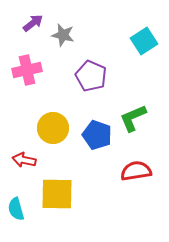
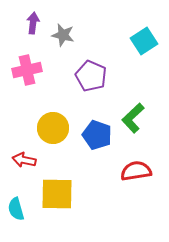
purple arrow: rotated 45 degrees counterclockwise
green L-shape: rotated 20 degrees counterclockwise
